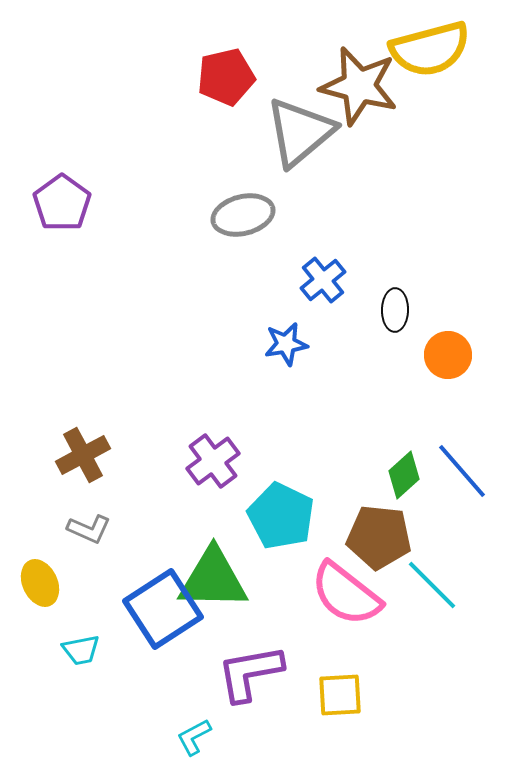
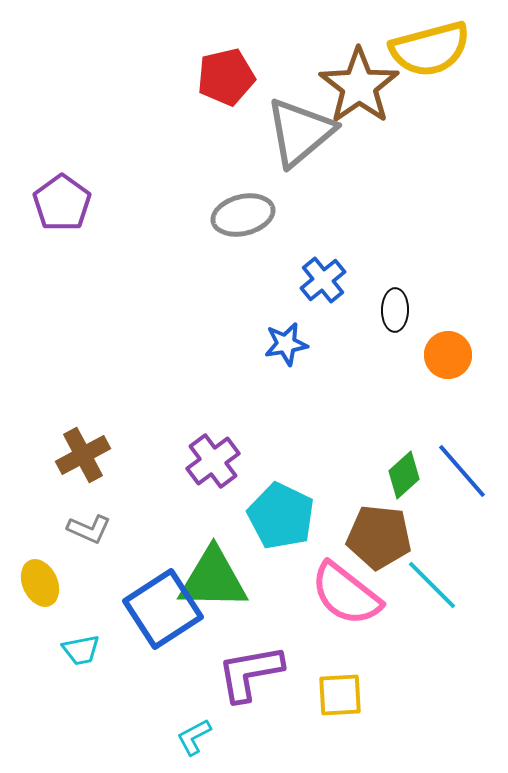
brown star: rotated 22 degrees clockwise
